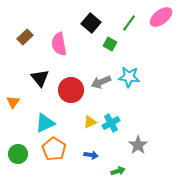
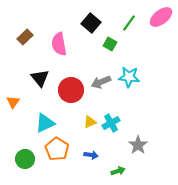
orange pentagon: moved 3 px right
green circle: moved 7 px right, 5 px down
